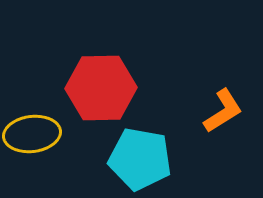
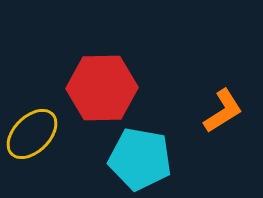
red hexagon: moved 1 px right
yellow ellipse: rotated 38 degrees counterclockwise
